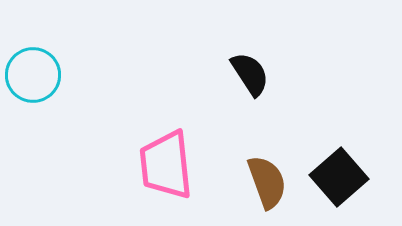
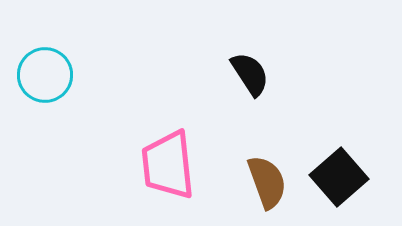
cyan circle: moved 12 px right
pink trapezoid: moved 2 px right
